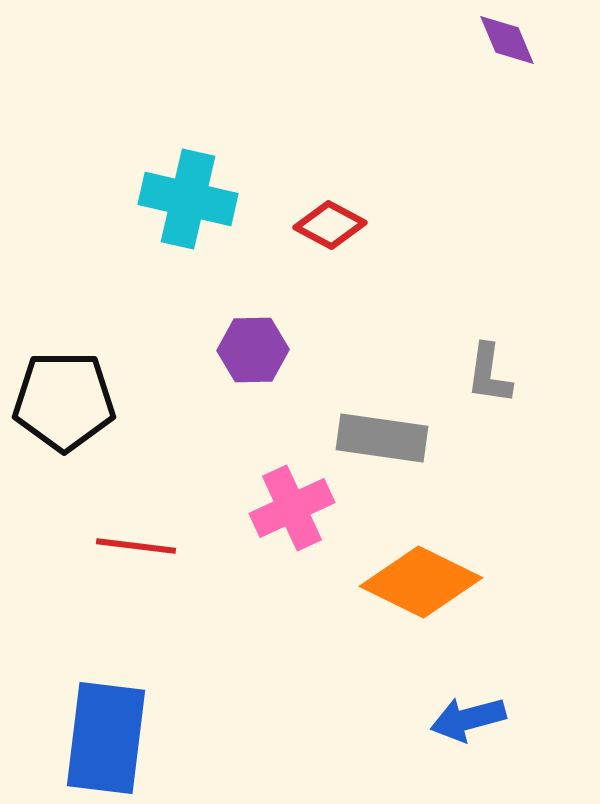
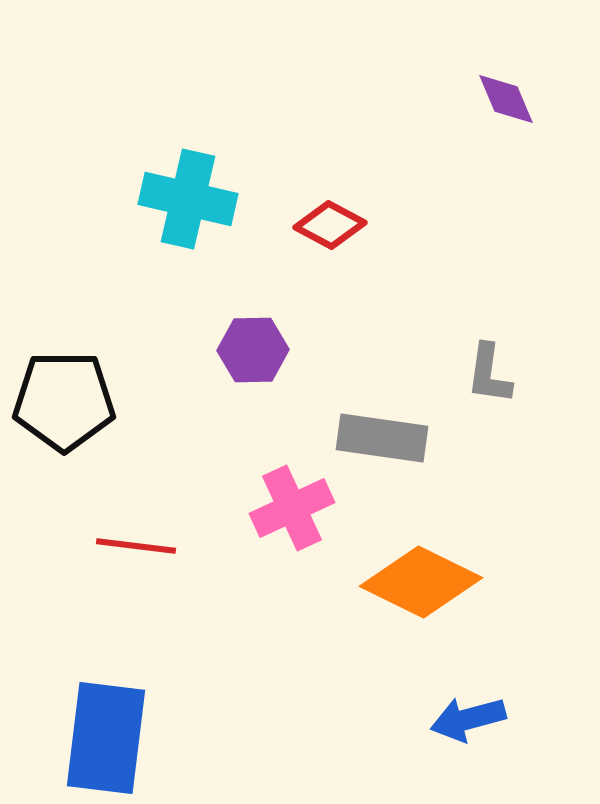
purple diamond: moved 1 px left, 59 px down
